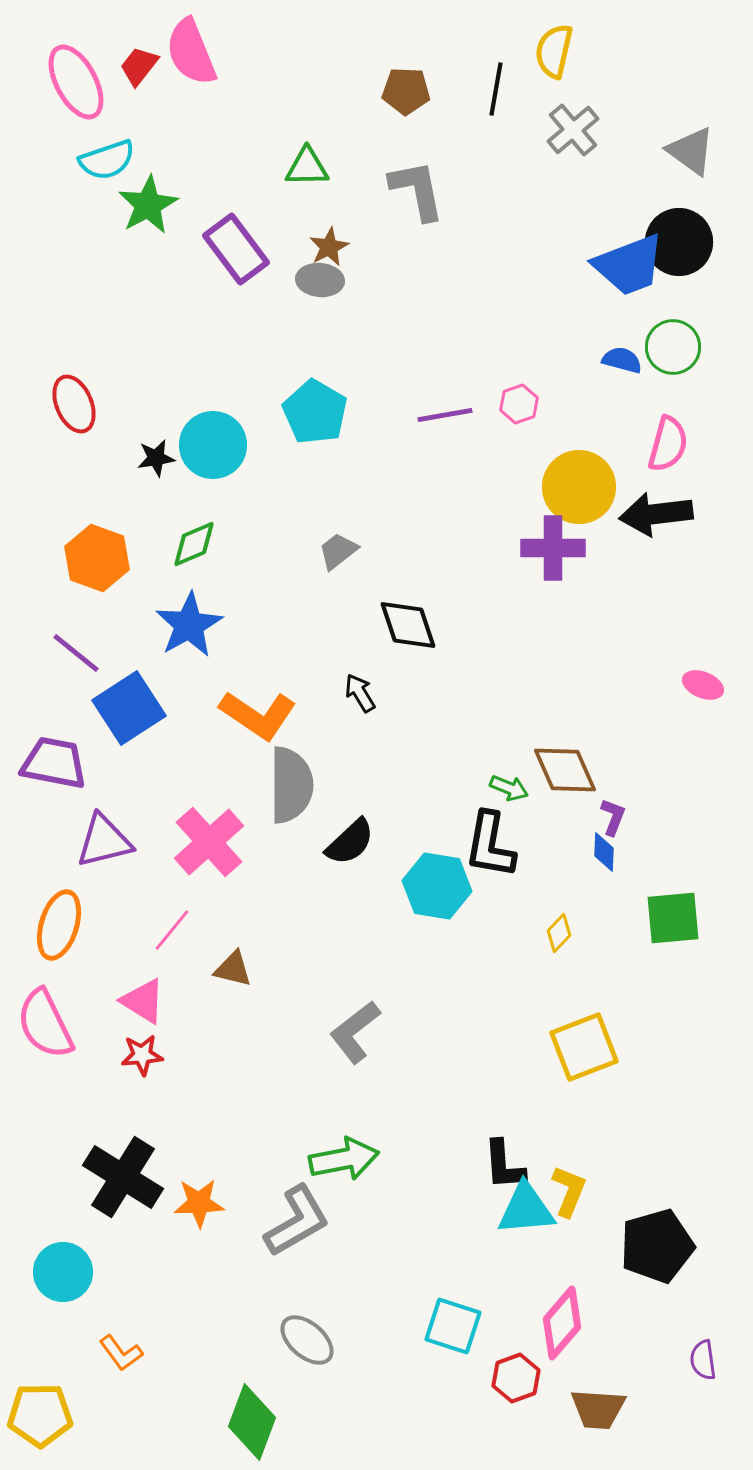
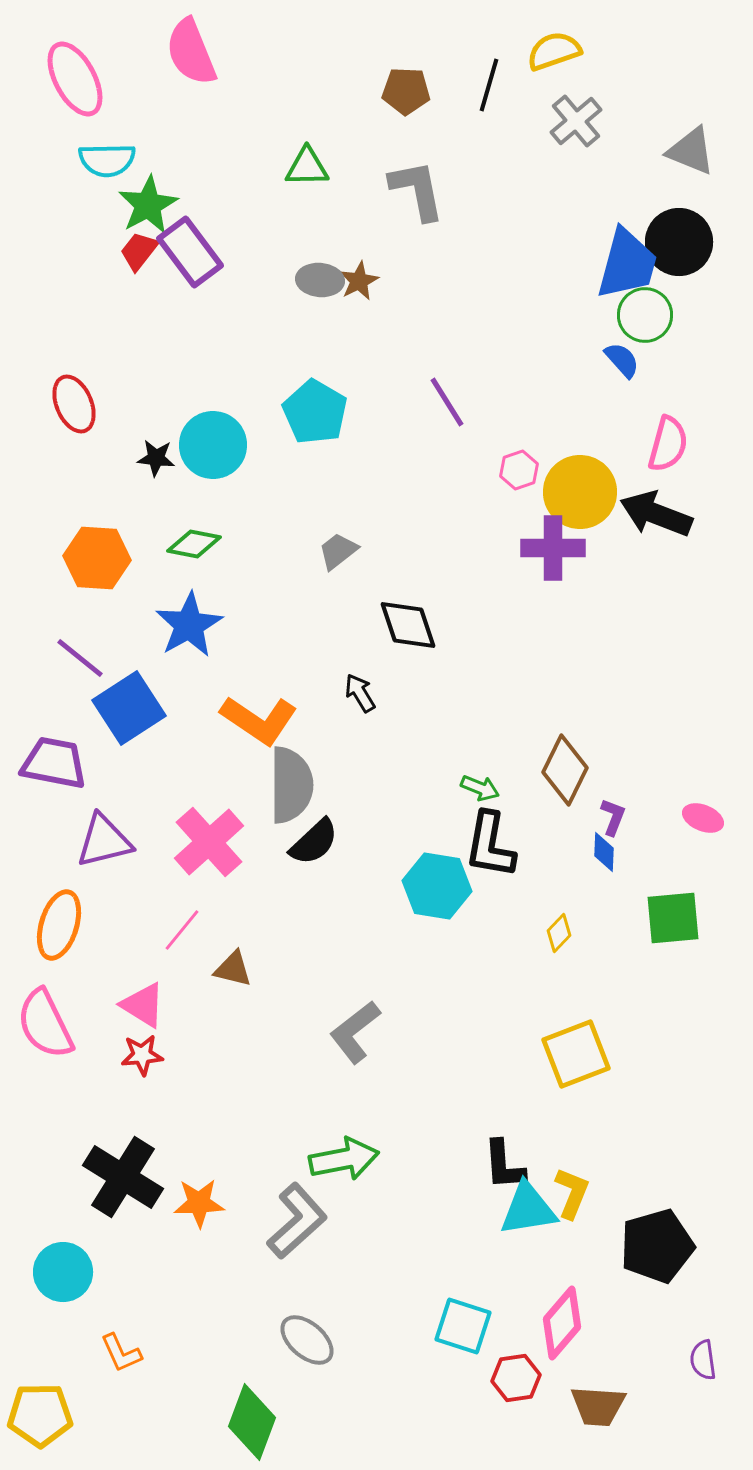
yellow semicircle at (554, 51): rotated 58 degrees clockwise
red trapezoid at (139, 66): moved 185 px down
pink ellipse at (76, 82): moved 1 px left, 3 px up
black line at (496, 89): moved 7 px left, 4 px up; rotated 6 degrees clockwise
gray cross at (573, 130): moved 3 px right, 9 px up
gray triangle at (691, 151): rotated 14 degrees counterclockwise
cyan semicircle at (107, 160): rotated 18 degrees clockwise
brown star at (329, 247): moved 30 px right, 34 px down
purple rectangle at (236, 249): moved 46 px left, 3 px down
blue trapezoid at (629, 265): moved 2 px left, 1 px up; rotated 54 degrees counterclockwise
green circle at (673, 347): moved 28 px left, 32 px up
blue semicircle at (622, 360): rotated 33 degrees clockwise
pink hexagon at (519, 404): moved 66 px down
purple line at (445, 415): moved 2 px right, 13 px up; rotated 68 degrees clockwise
black star at (156, 458): rotated 15 degrees clockwise
yellow circle at (579, 487): moved 1 px right, 5 px down
black arrow at (656, 514): rotated 28 degrees clockwise
green diamond at (194, 544): rotated 34 degrees clockwise
orange hexagon at (97, 558): rotated 16 degrees counterclockwise
purple line at (76, 653): moved 4 px right, 5 px down
pink ellipse at (703, 685): moved 133 px down
orange L-shape at (258, 715): moved 1 px right, 5 px down
brown diamond at (565, 770): rotated 50 degrees clockwise
green arrow at (509, 788): moved 29 px left
black semicircle at (350, 842): moved 36 px left
pink line at (172, 930): moved 10 px right
pink triangle at (143, 1001): moved 4 px down
yellow square at (584, 1047): moved 8 px left, 7 px down
yellow L-shape at (569, 1191): moved 3 px right, 2 px down
cyan triangle at (526, 1209): moved 2 px right; rotated 4 degrees counterclockwise
gray L-shape at (297, 1221): rotated 12 degrees counterclockwise
cyan square at (453, 1326): moved 10 px right
orange L-shape at (121, 1353): rotated 12 degrees clockwise
red hexagon at (516, 1378): rotated 12 degrees clockwise
brown trapezoid at (598, 1409): moved 3 px up
